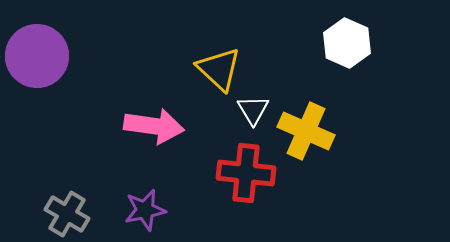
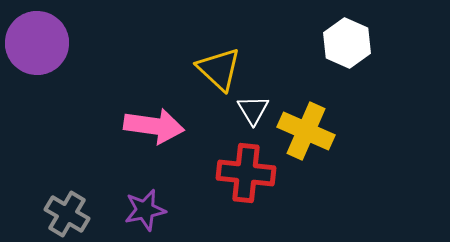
purple circle: moved 13 px up
